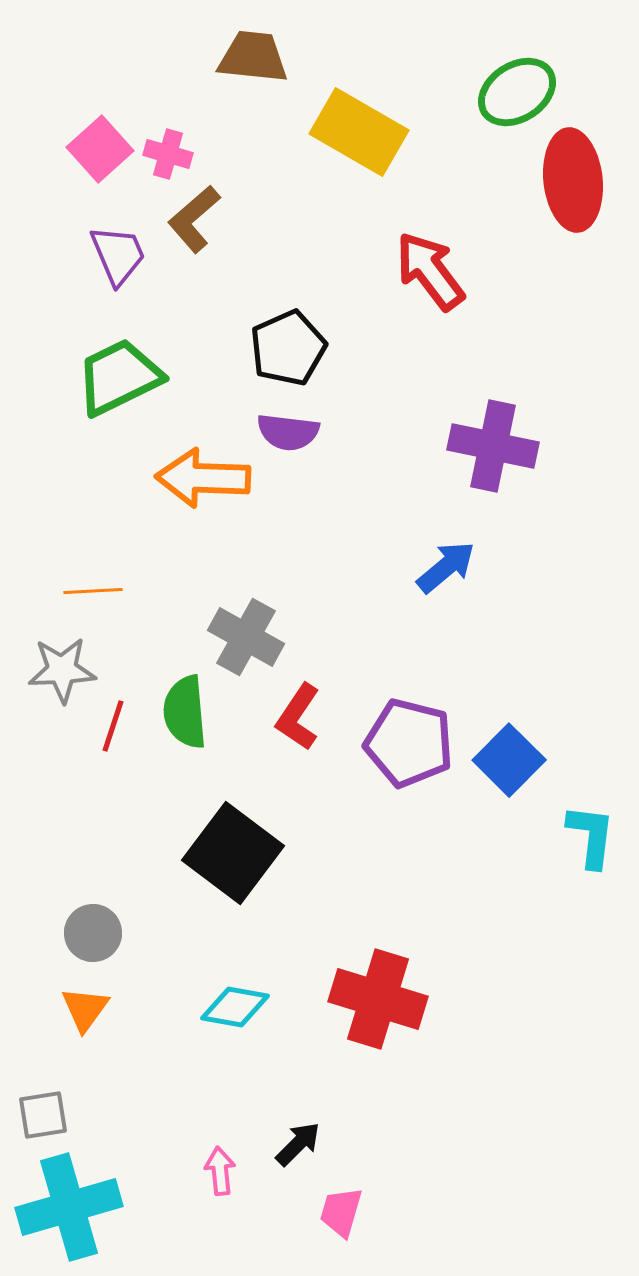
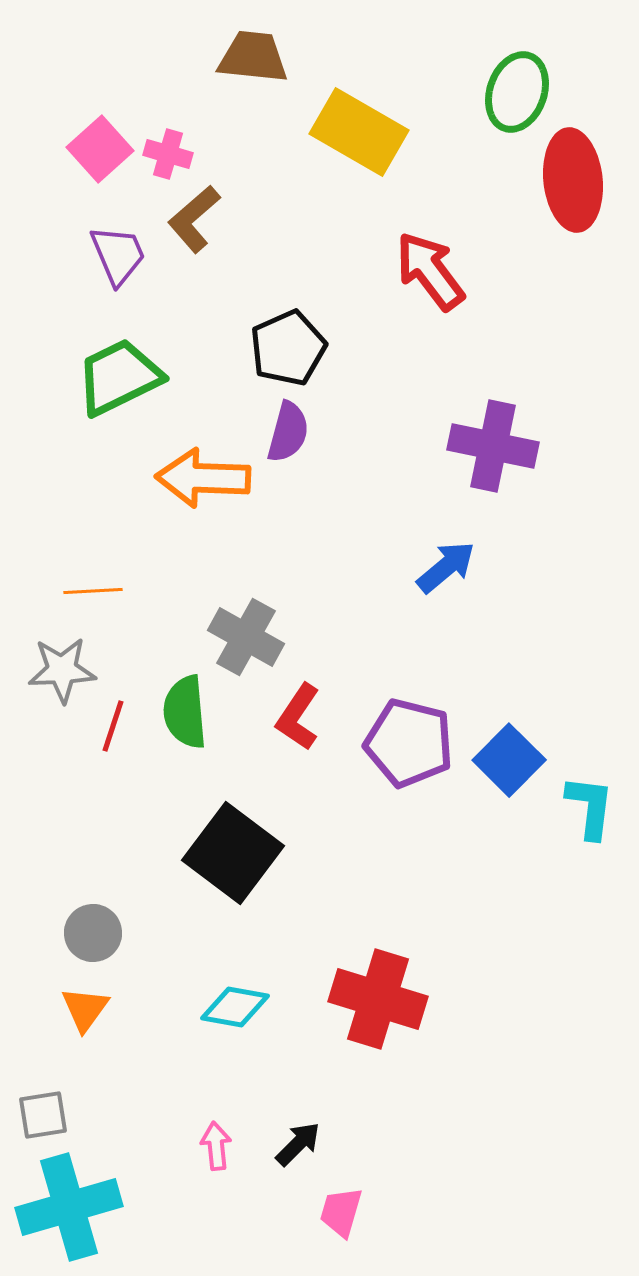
green ellipse: rotated 38 degrees counterclockwise
purple semicircle: rotated 82 degrees counterclockwise
cyan L-shape: moved 1 px left, 29 px up
pink arrow: moved 4 px left, 25 px up
